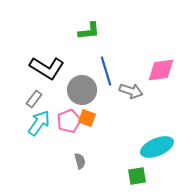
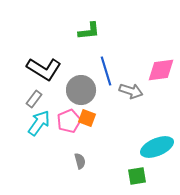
black L-shape: moved 3 px left, 1 px down
gray circle: moved 1 px left
